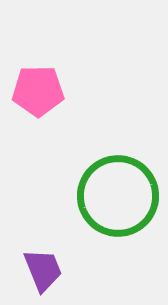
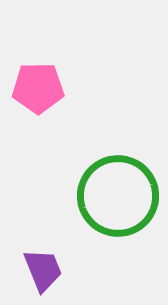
pink pentagon: moved 3 px up
